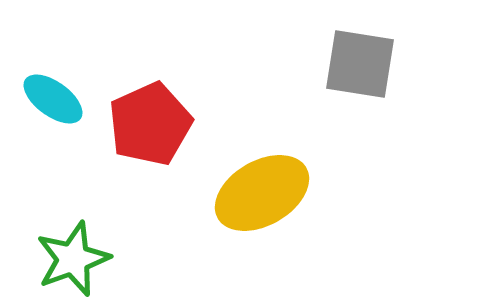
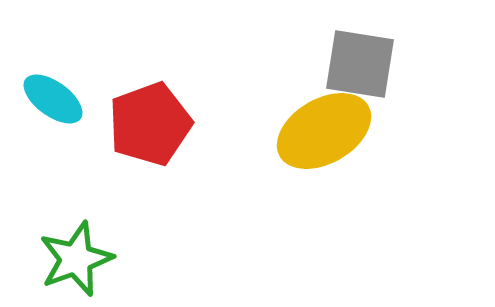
red pentagon: rotated 4 degrees clockwise
yellow ellipse: moved 62 px right, 62 px up
green star: moved 3 px right
